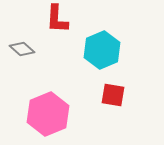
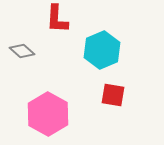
gray diamond: moved 2 px down
pink hexagon: rotated 9 degrees counterclockwise
